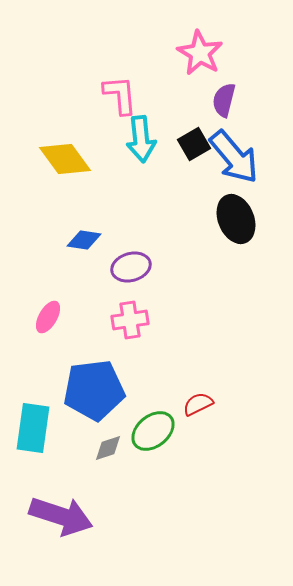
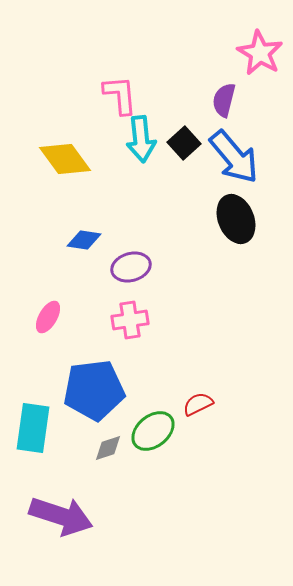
pink star: moved 60 px right
black square: moved 10 px left, 1 px up; rotated 12 degrees counterclockwise
